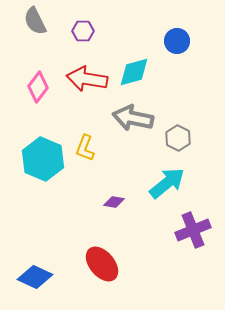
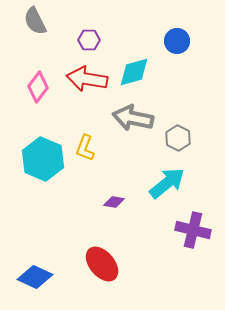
purple hexagon: moved 6 px right, 9 px down
purple cross: rotated 36 degrees clockwise
